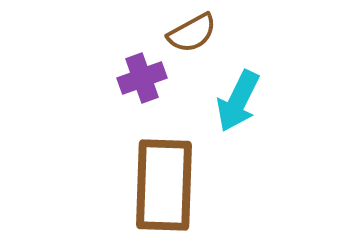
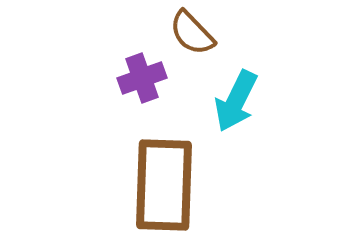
brown semicircle: rotated 75 degrees clockwise
cyan arrow: moved 2 px left
